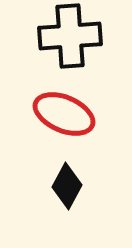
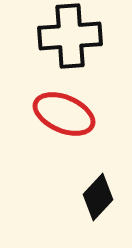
black diamond: moved 31 px right, 11 px down; rotated 15 degrees clockwise
